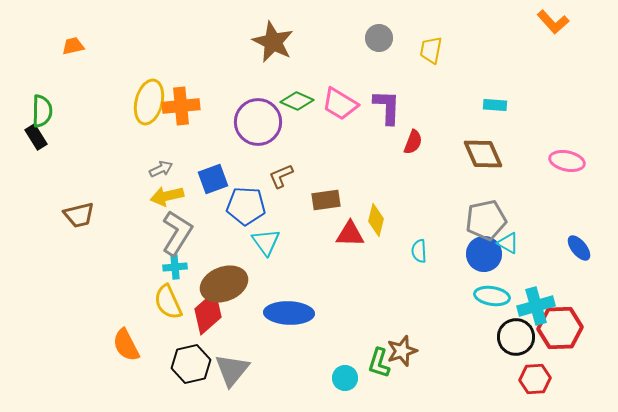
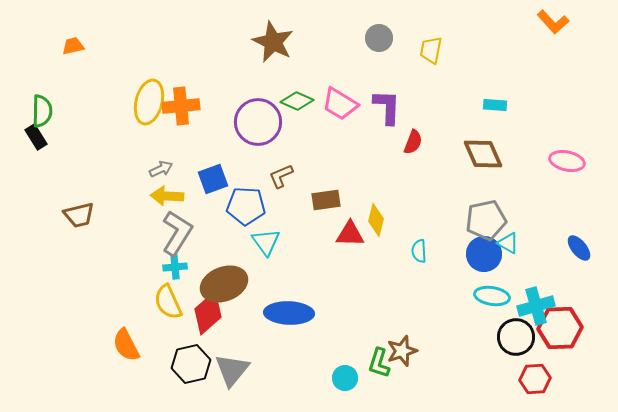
yellow arrow at (167, 196): rotated 16 degrees clockwise
